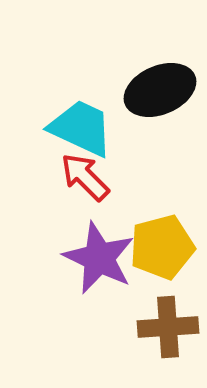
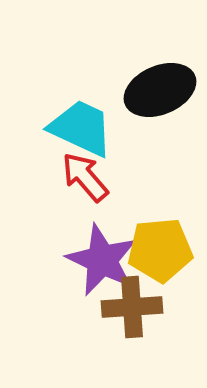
red arrow: rotated 4 degrees clockwise
yellow pentagon: moved 2 px left, 3 px down; rotated 10 degrees clockwise
purple star: moved 3 px right, 2 px down
brown cross: moved 36 px left, 20 px up
